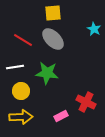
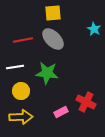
red line: rotated 42 degrees counterclockwise
pink rectangle: moved 4 px up
